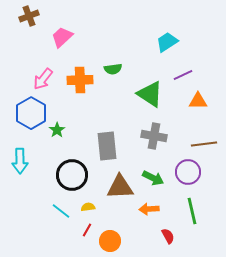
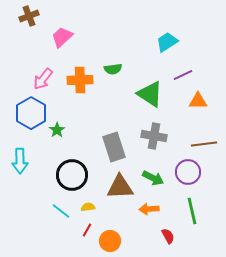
gray rectangle: moved 7 px right, 1 px down; rotated 12 degrees counterclockwise
